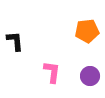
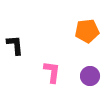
black L-shape: moved 4 px down
